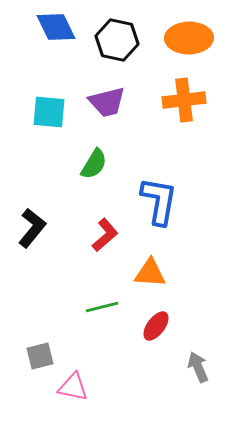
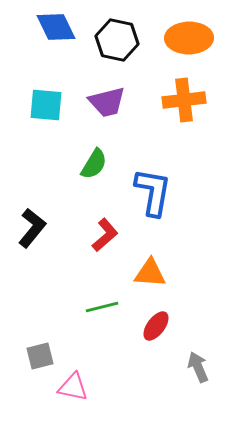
cyan square: moved 3 px left, 7 px up
blue L-shape: moved 6 px left, 9 px up
